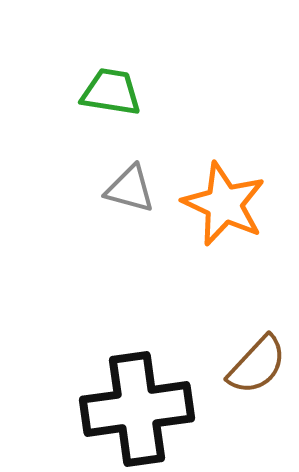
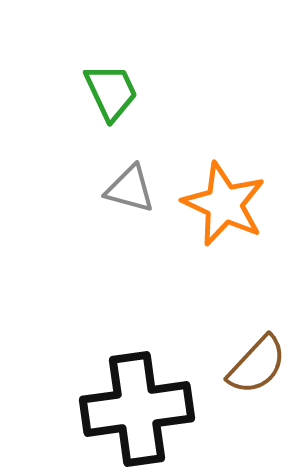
green trapezoid: rotated 56 degrees clockwise
